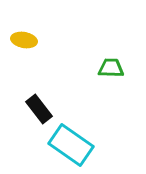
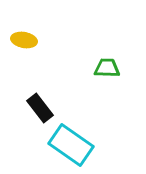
green trapezoid: moved 4 px left
black rectangle: moved 1 px right, 1 px up
